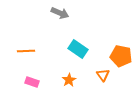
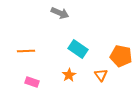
orange triangle: moved 2 px left
orange star: moved 5 px up
